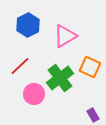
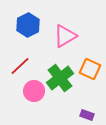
orange square: moved 2 px down
pink circle: moved 3 px up
purple rectangle: moved 6 px left; rotated 40 degrees counterclockwise
